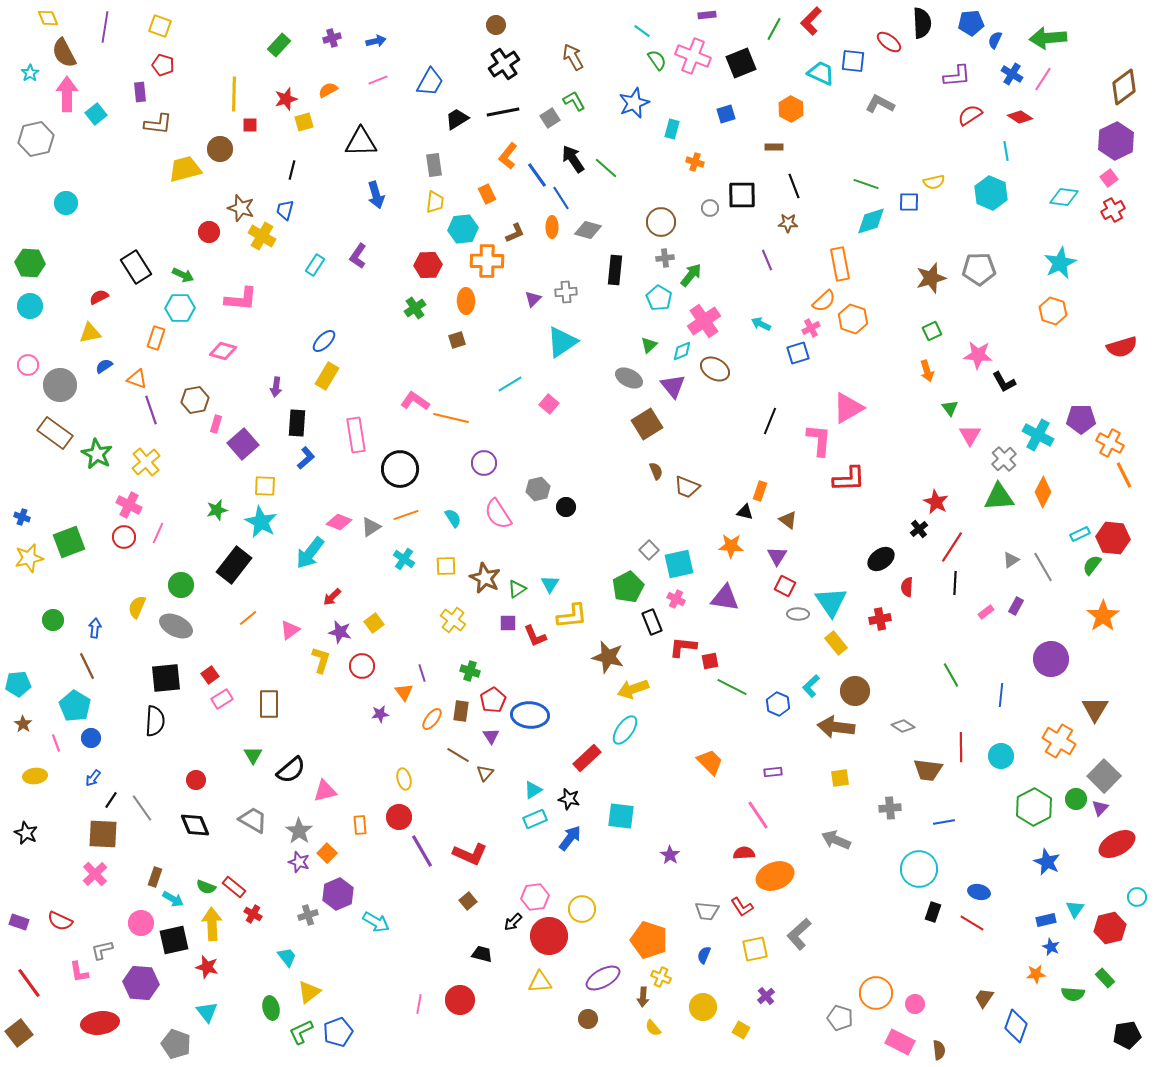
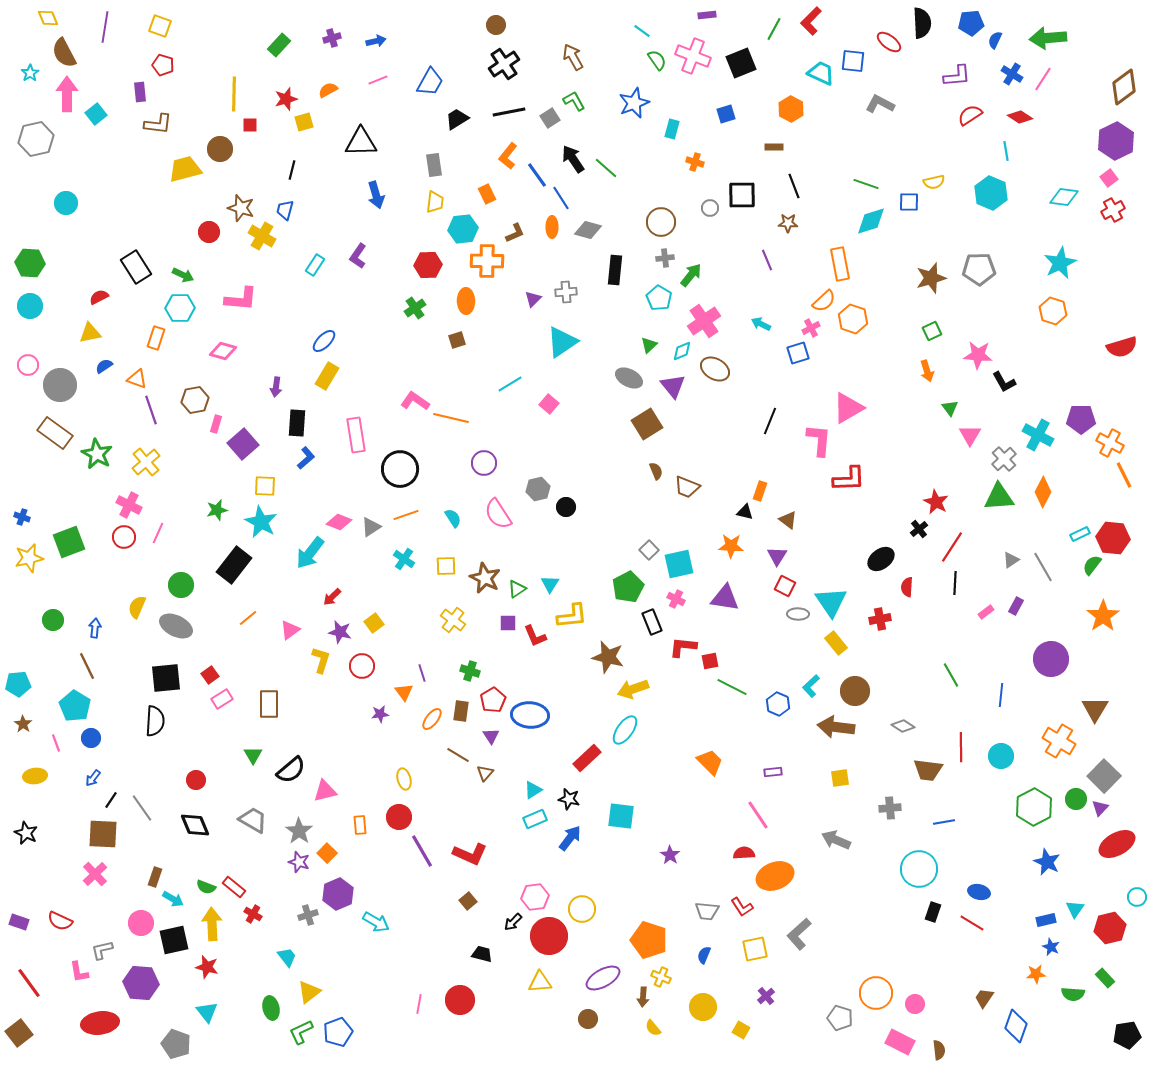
black line at (503, 112): moved 6 px right
